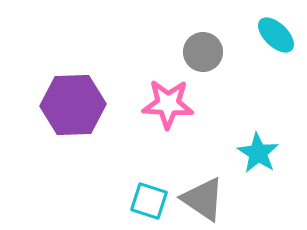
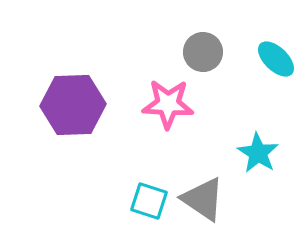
cyan ellipse: moved 24 px down
